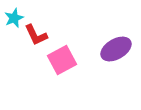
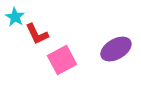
cyan star: moved 1 px right, 1 px up; rotated 18 degrees counterclockwise
red L-shape: moved 1 px right, 1 px up
